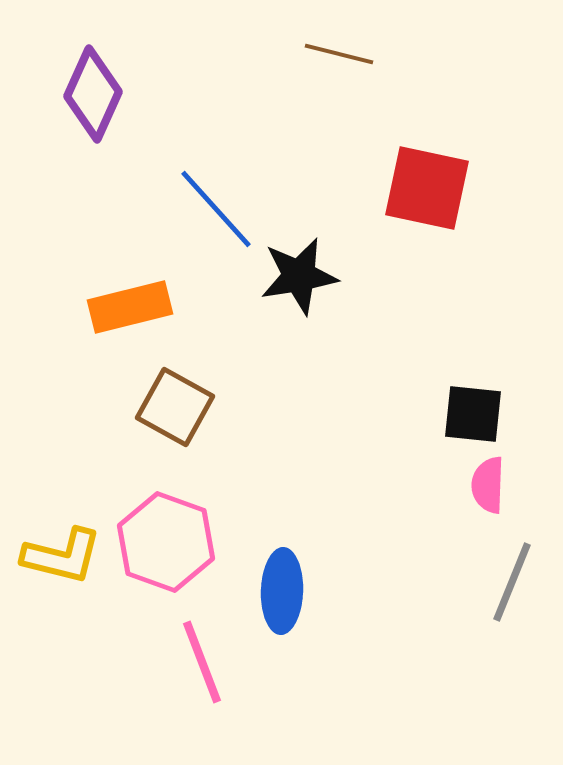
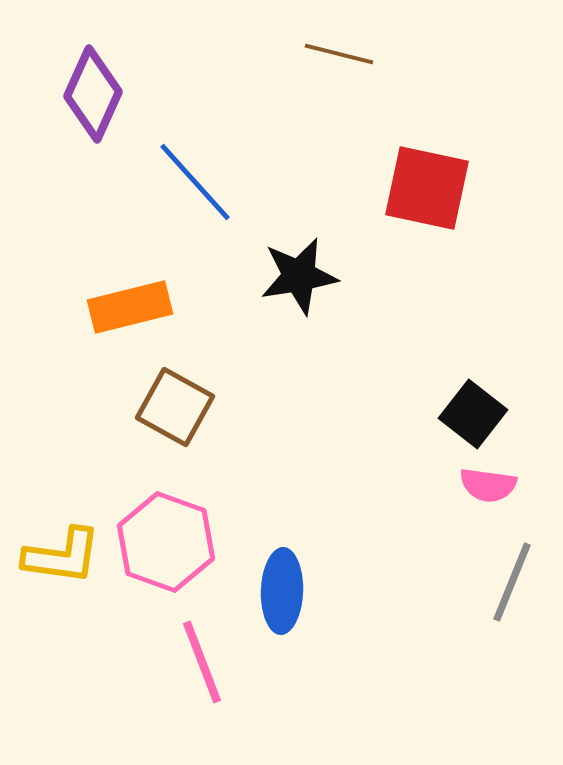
blue line: moved 21 px left, 27 px up
black square: rotated 32 degrees clockwise
pink semicircle: rotated 84 degrees counterclockwise
yellow L-shape: rotated 6 degrees counterclockwise
